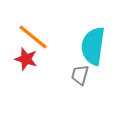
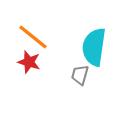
cyan semicircle: moved 1 px right, 1 px down
red star: moved 3 px right, 3 px down
